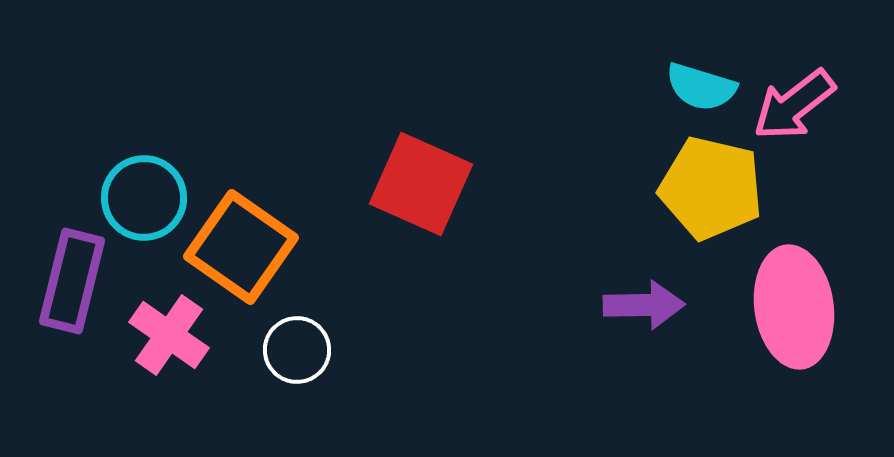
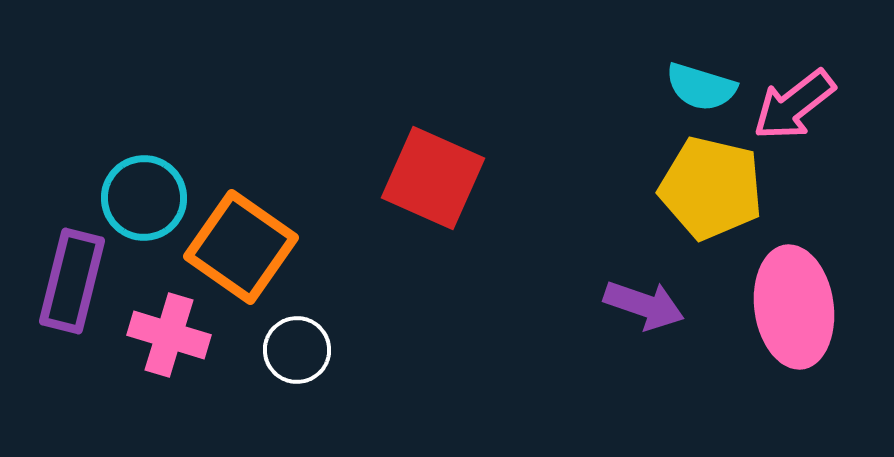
red square: moved 12 px right, 6 px up
purple arrow: rotated 20 degrees clockwise
pink cross: rotated 18 degrees counterclockwise
